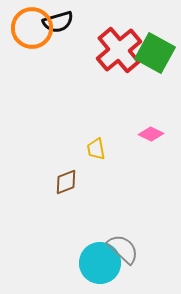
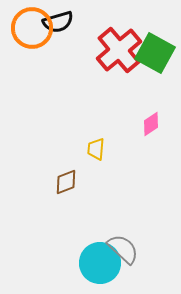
pink diamond: moved 10 px up; rotated 60 degrees counterclockwise
yellow trapezoid: rotated 15 degrees clockwise
